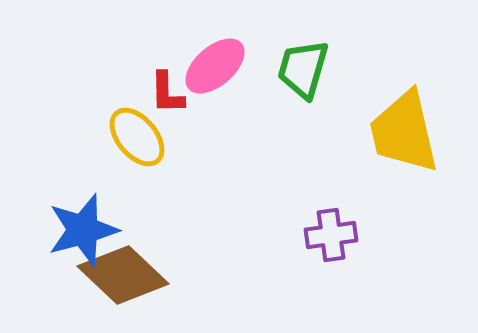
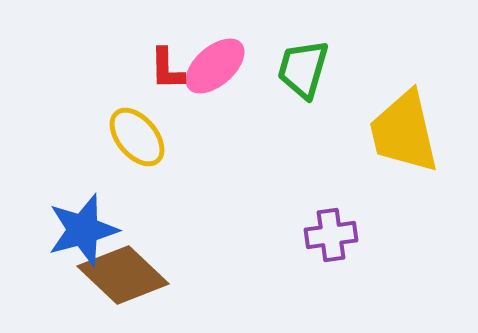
red L-shape: moved 24 px up
